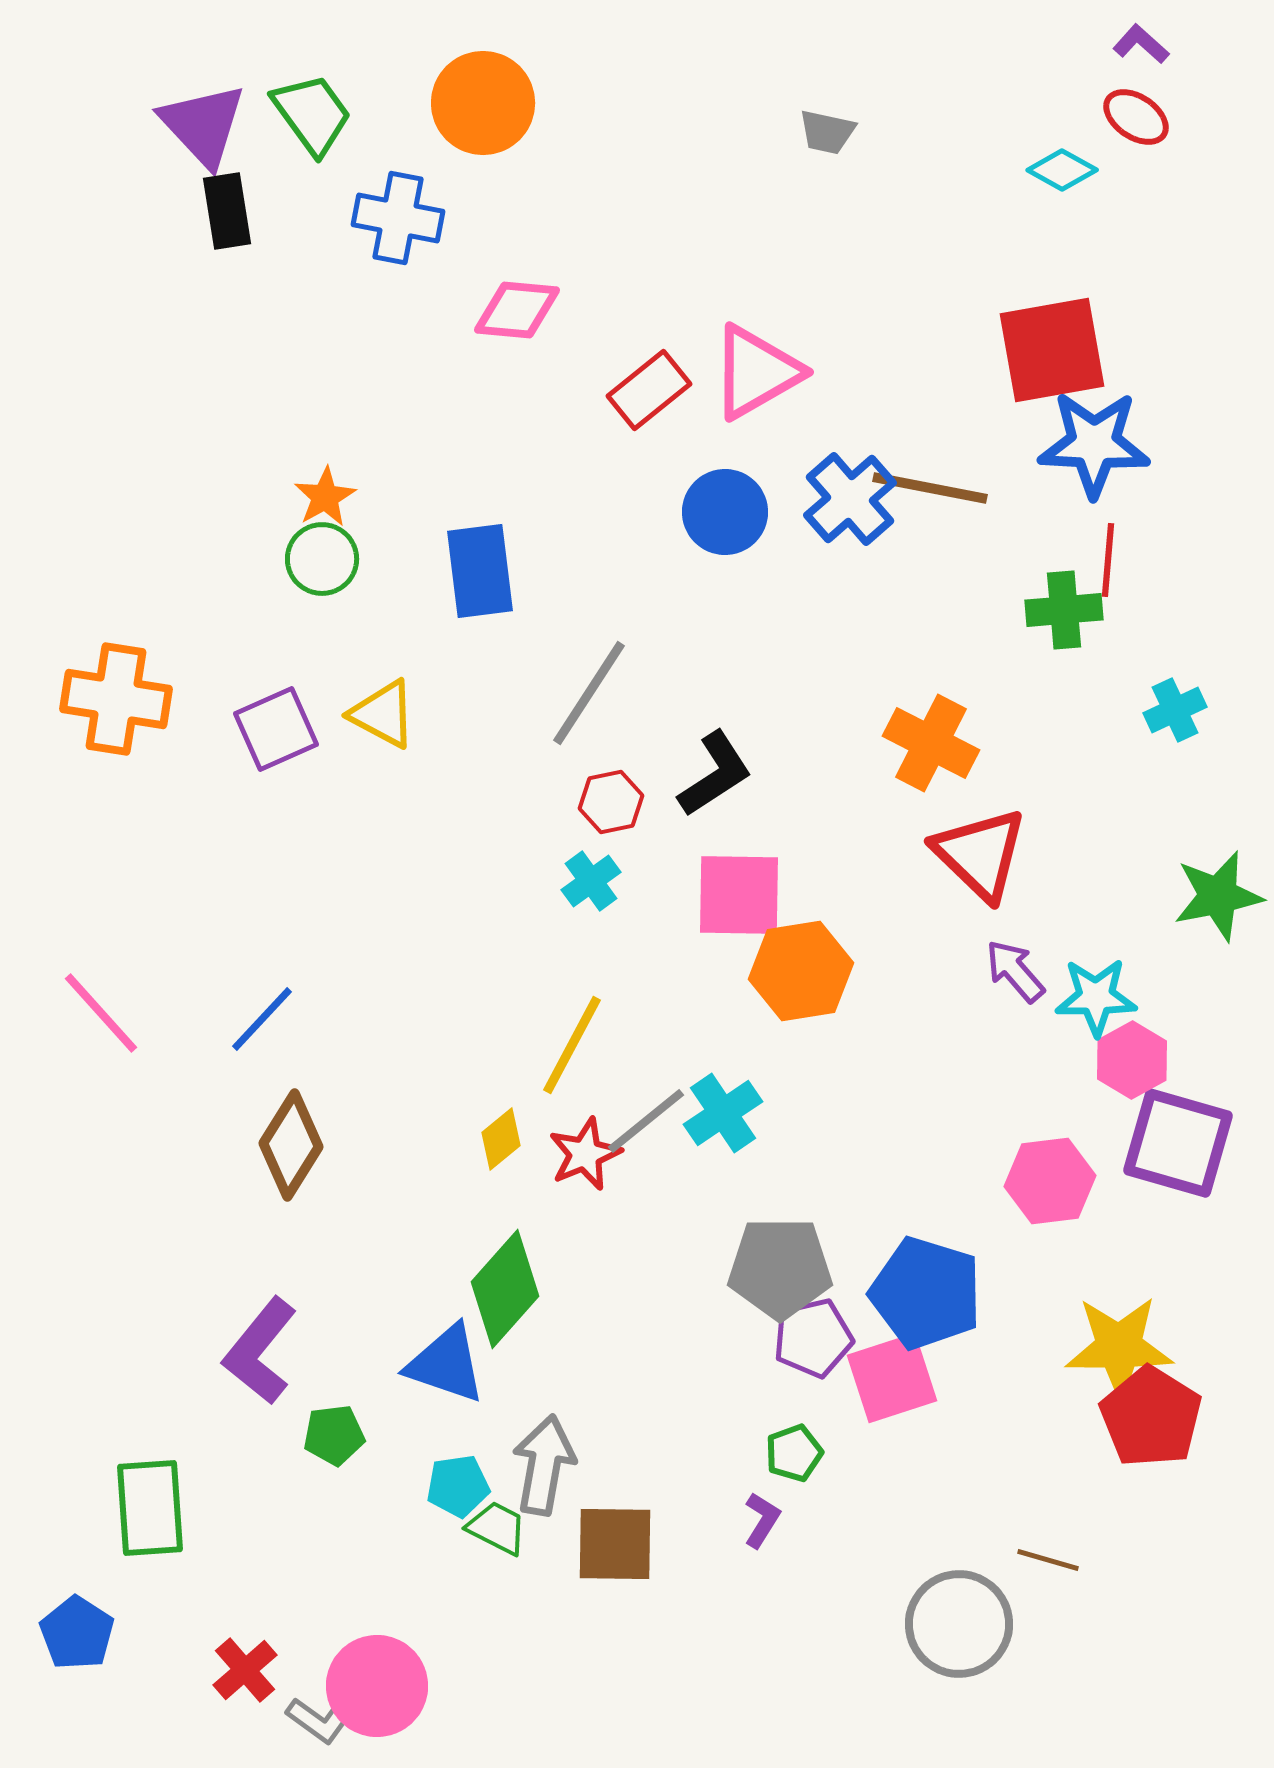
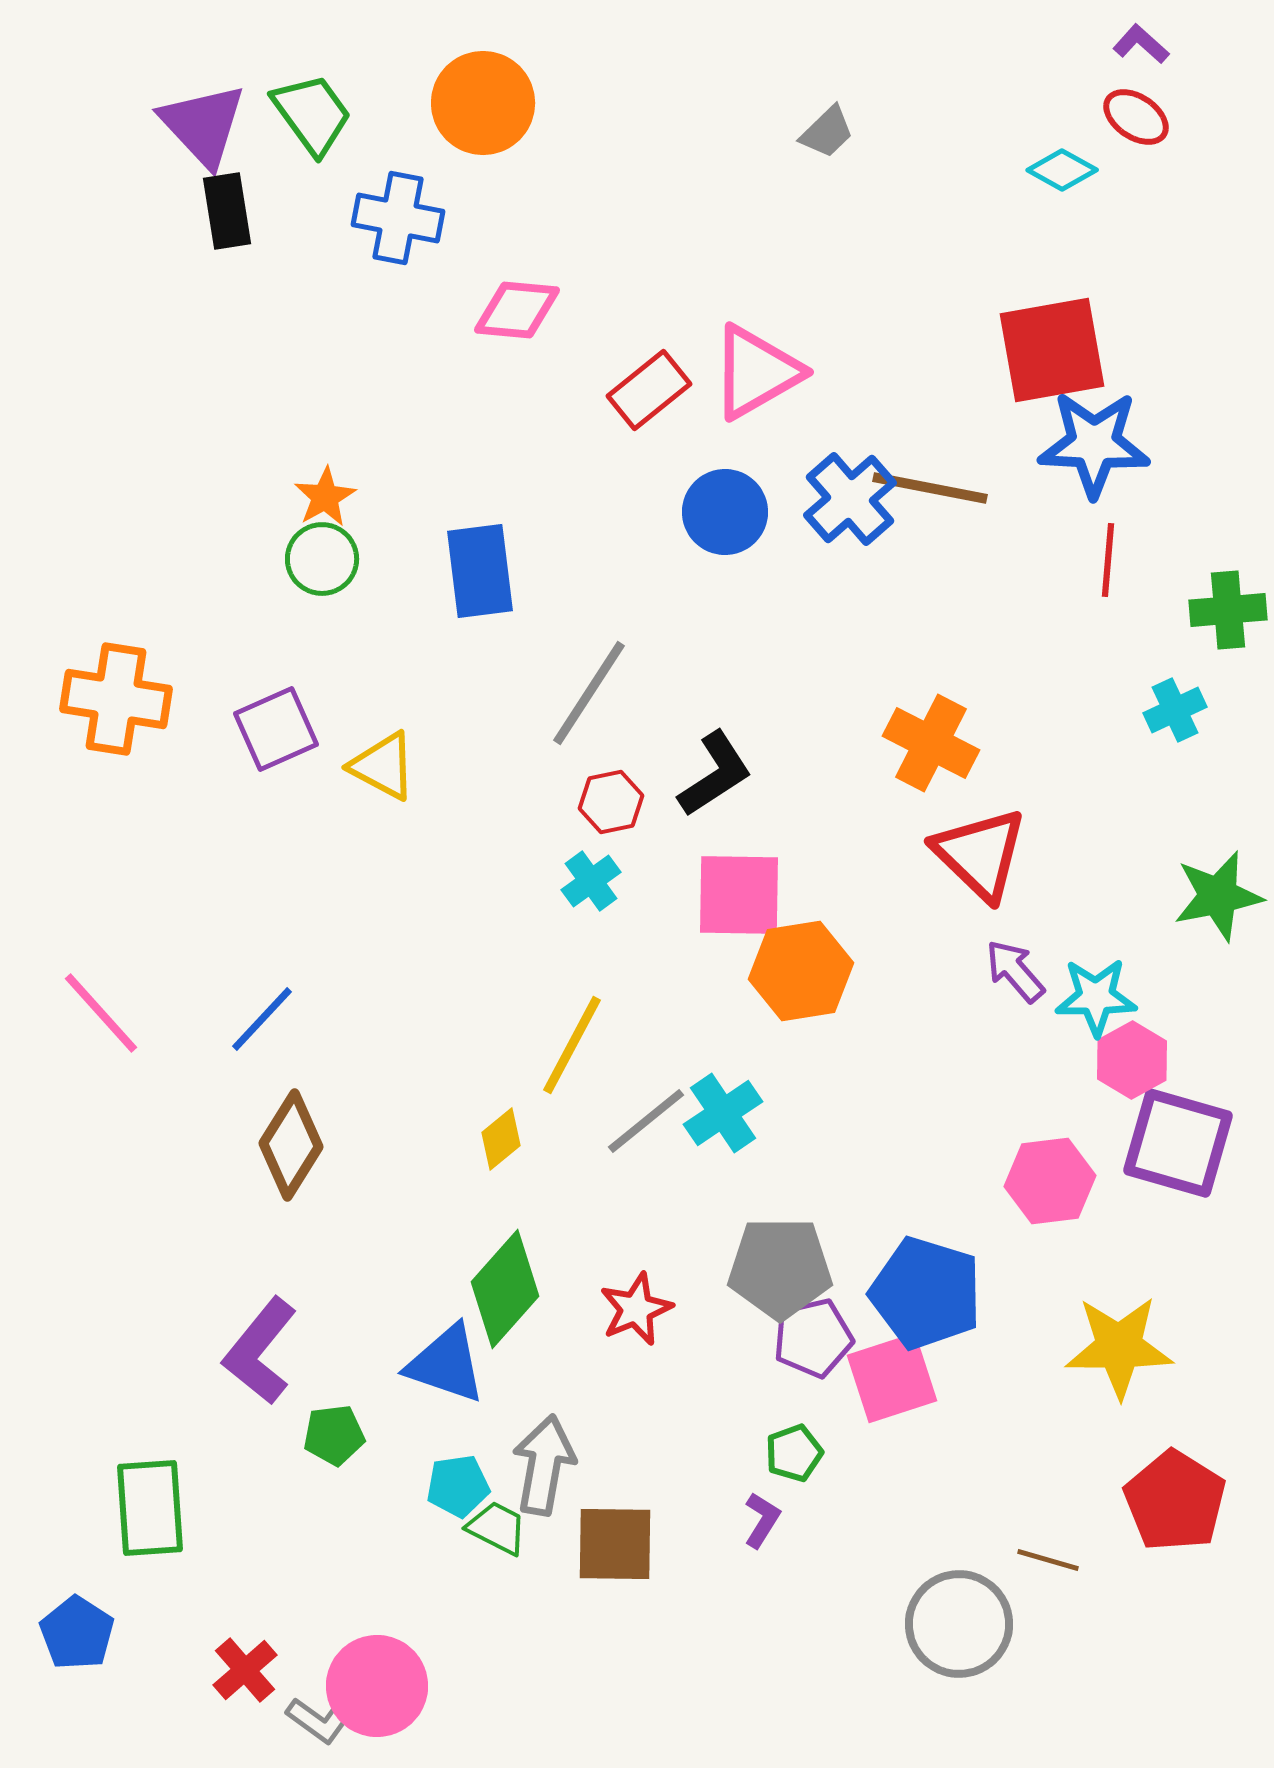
gray trapezoid at (827, 132): rotated 56 degrees counterclockwise
green cross at (1064, 610): moved 164 px right
yellow triangle at (383, 714): moved 52 px down
red star at (585, 1154): moved 51 px right, 155 px down
red pentagon at (1151, 1417): moved 24 px right, 84 px down
